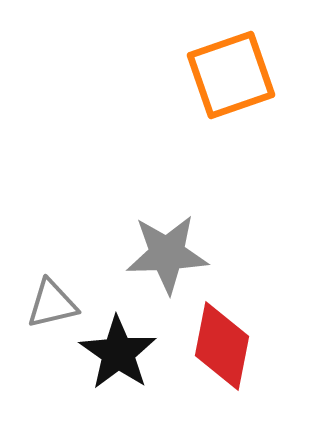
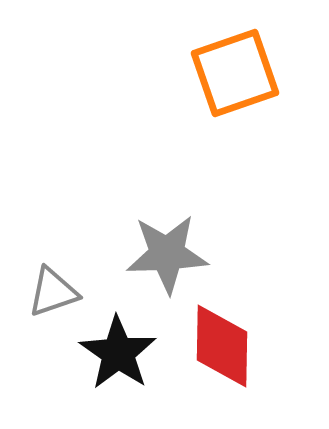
orange square: moved 4 px right, 2 px up
gray triangle: moved 1 px right, 12 px up; rotated 6 degrees counterclockwise
red diamond: rotated 10 degrees counterclockwise
